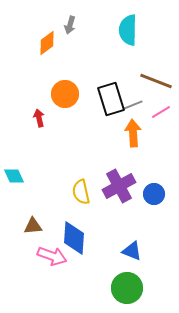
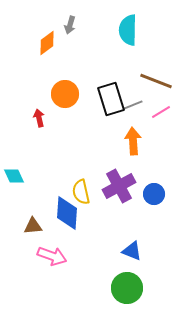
orange arrow: moved 8 px down
blue diamond: moved 7 px left, 25 px up
